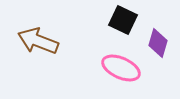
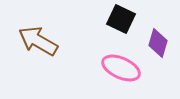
black square: moved 2 px left, 1 px up
brown arrow: rotated 9 degrees clockwise
